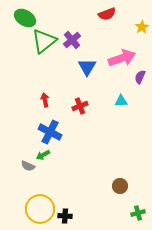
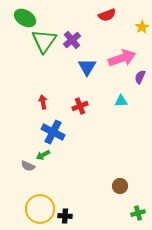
red semicircle: moved 1 px down
green triangle: rotated 16 degrees counterclockwise
red arrow: moved 2 px left, 2 px down
blue cross: moved 3 px right
